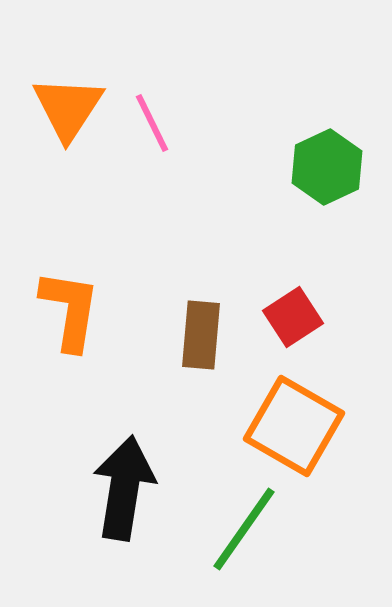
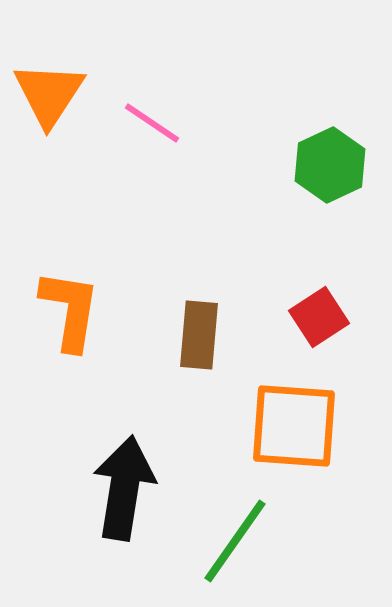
orange triangle: moved 19 px left, 14 px up
pink line: rotated 30 degrees counterclockwise
green hexagon: moved 3 px right, 2 px up
red square: moved 26 px right
brown rectangle: moved 2 px left
orange square: rotated 26 degrees counterclockwise
green line: moved 9 px left, 12 px down
